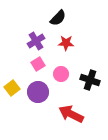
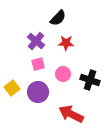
purple cross: rotated 18 degrees counterclockwise
pink square: rotated 16 degrees clockwise
pink circle: moved 2 px right
